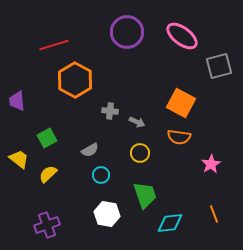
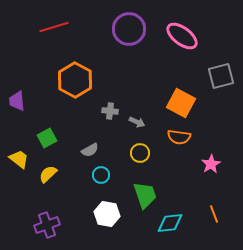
purple circle: moved 2 px right, 3 px up
red line: moved 18 px up
gray square: moved 2 px right, 10 px down
